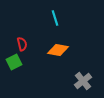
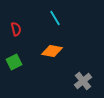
cyan line: rotated 14 degrees counterclockwise
red semicircle: moved 6 px left, 15 px up
orange diamond: moved 6 px left, 1 px down
